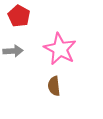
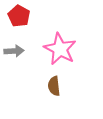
gray arrow: moved 1 px right
